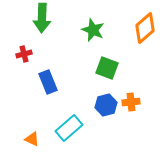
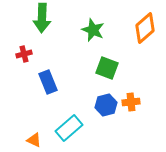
orange triangle: moved 2 px right, 1 px down
